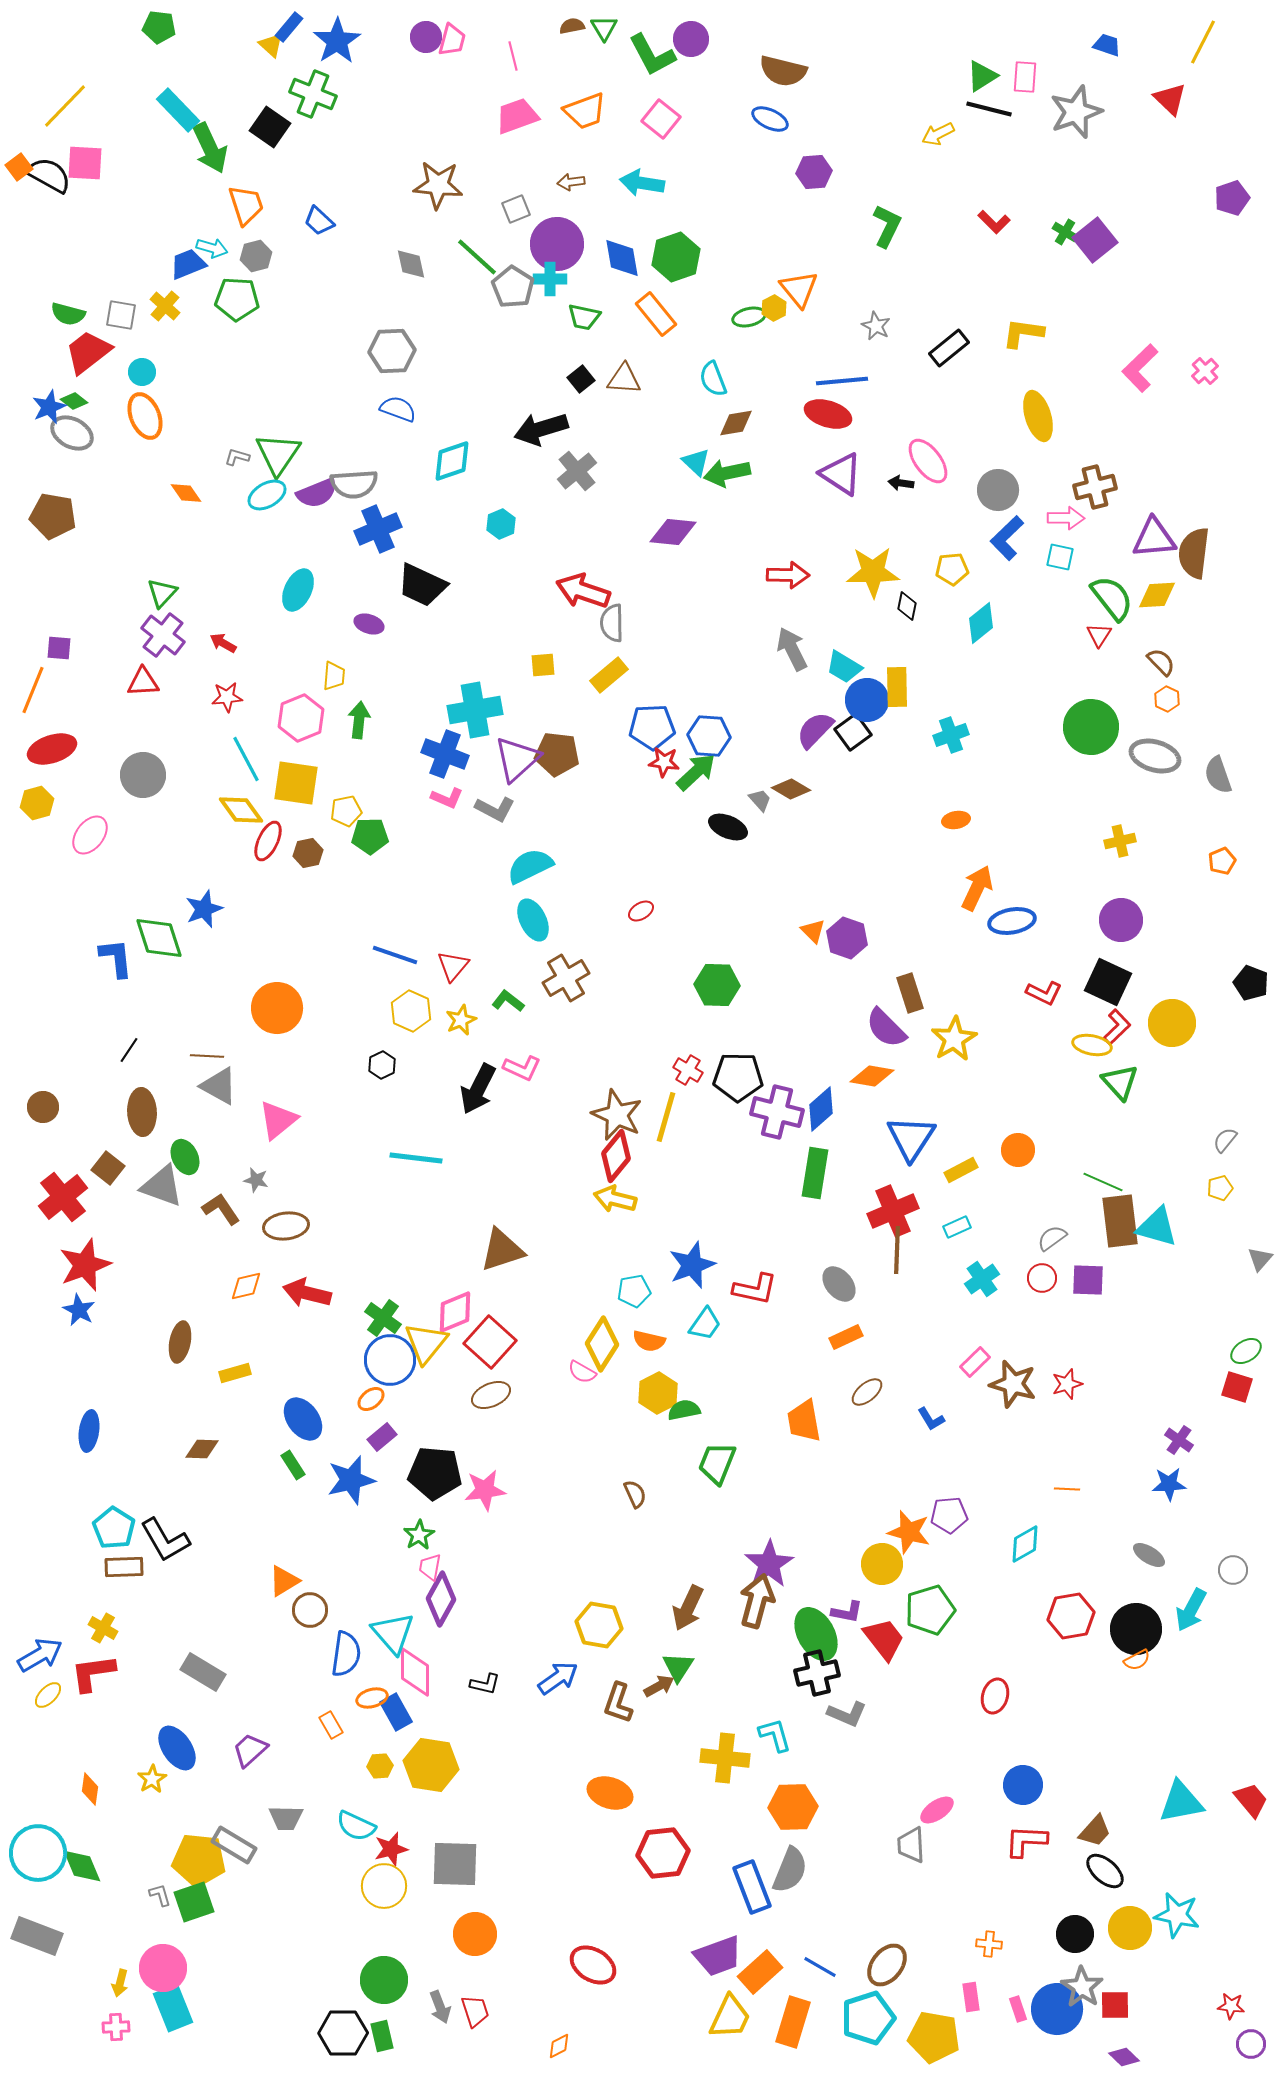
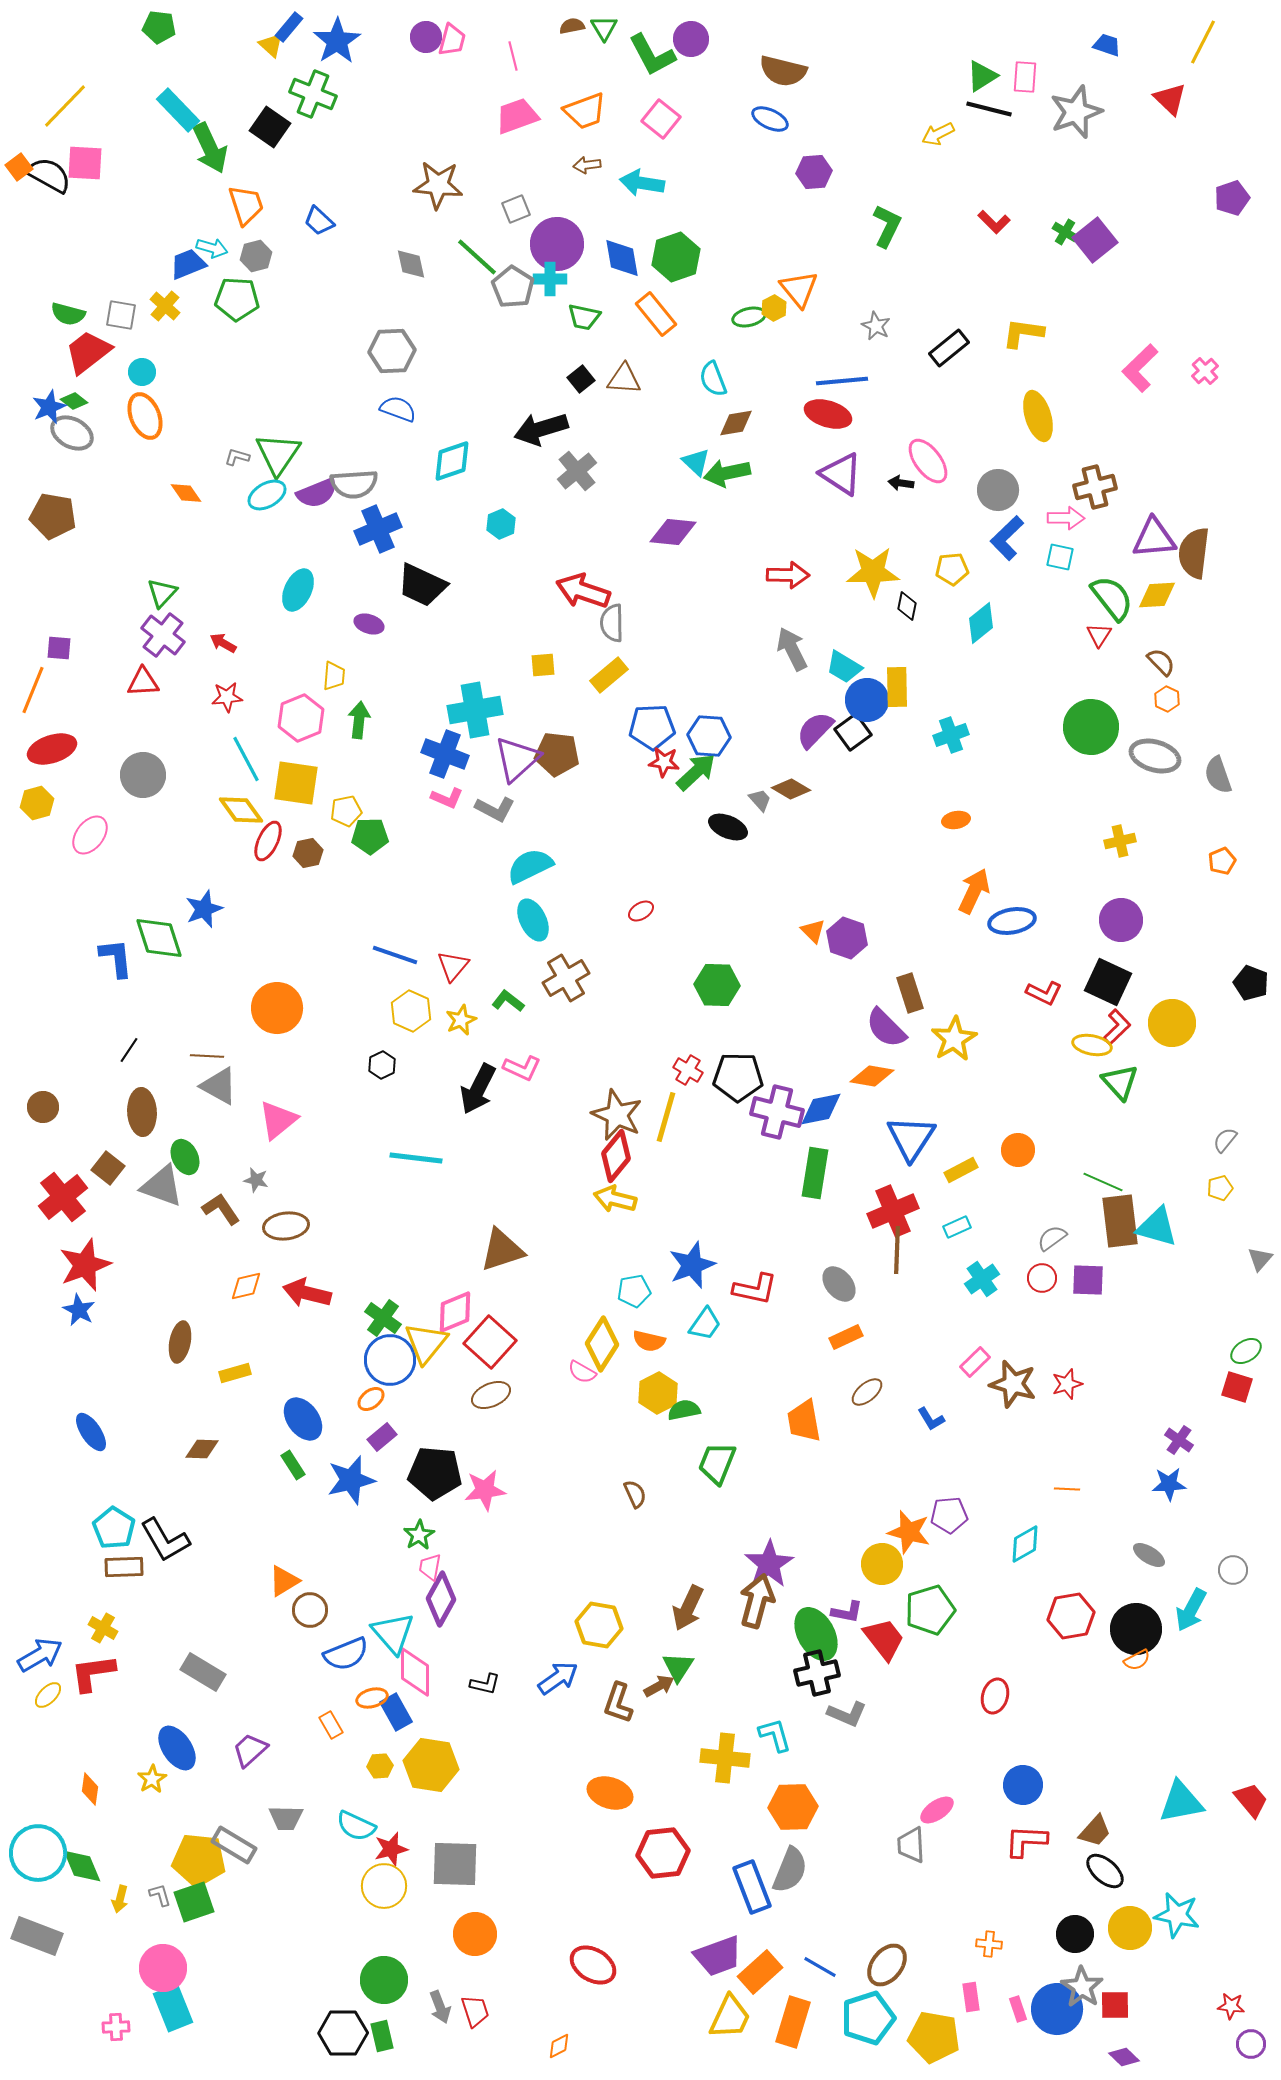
brown arrow at (571, 182): moved 16 px right, 17 px up
orange arrow at (977, 888): moved 3 px left, 3 px down
blue diamond at (821, 1109): rotated 30 degrees clockwise
blue ellipse at (89, 1431): moved 2 px right, 1 px down; rotated 42 degrees counterclockwise
blue semicircle at (346, 1654): rotated 60 degrees clockwise
yellow arrow at (120, 1983): moved 84 px up
